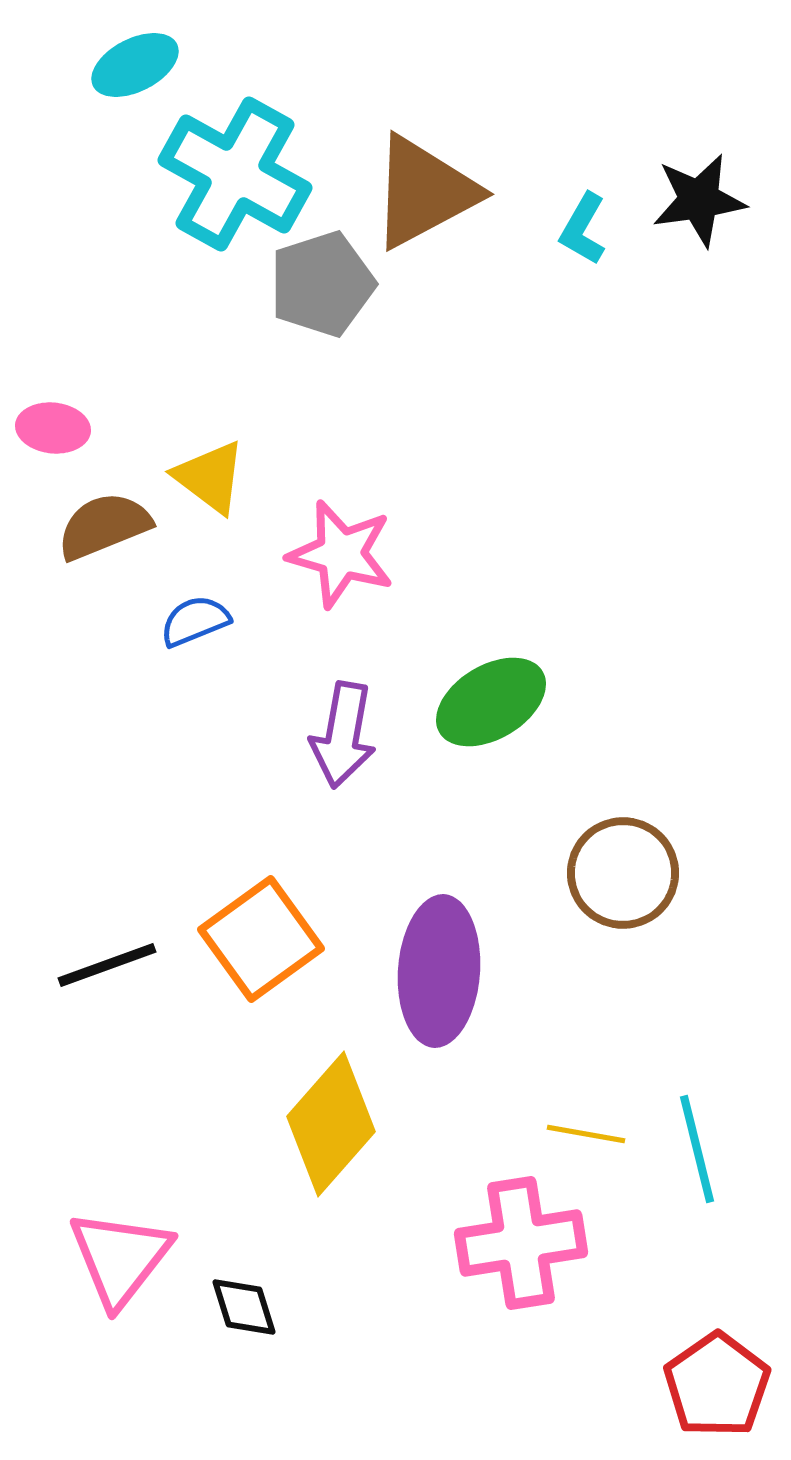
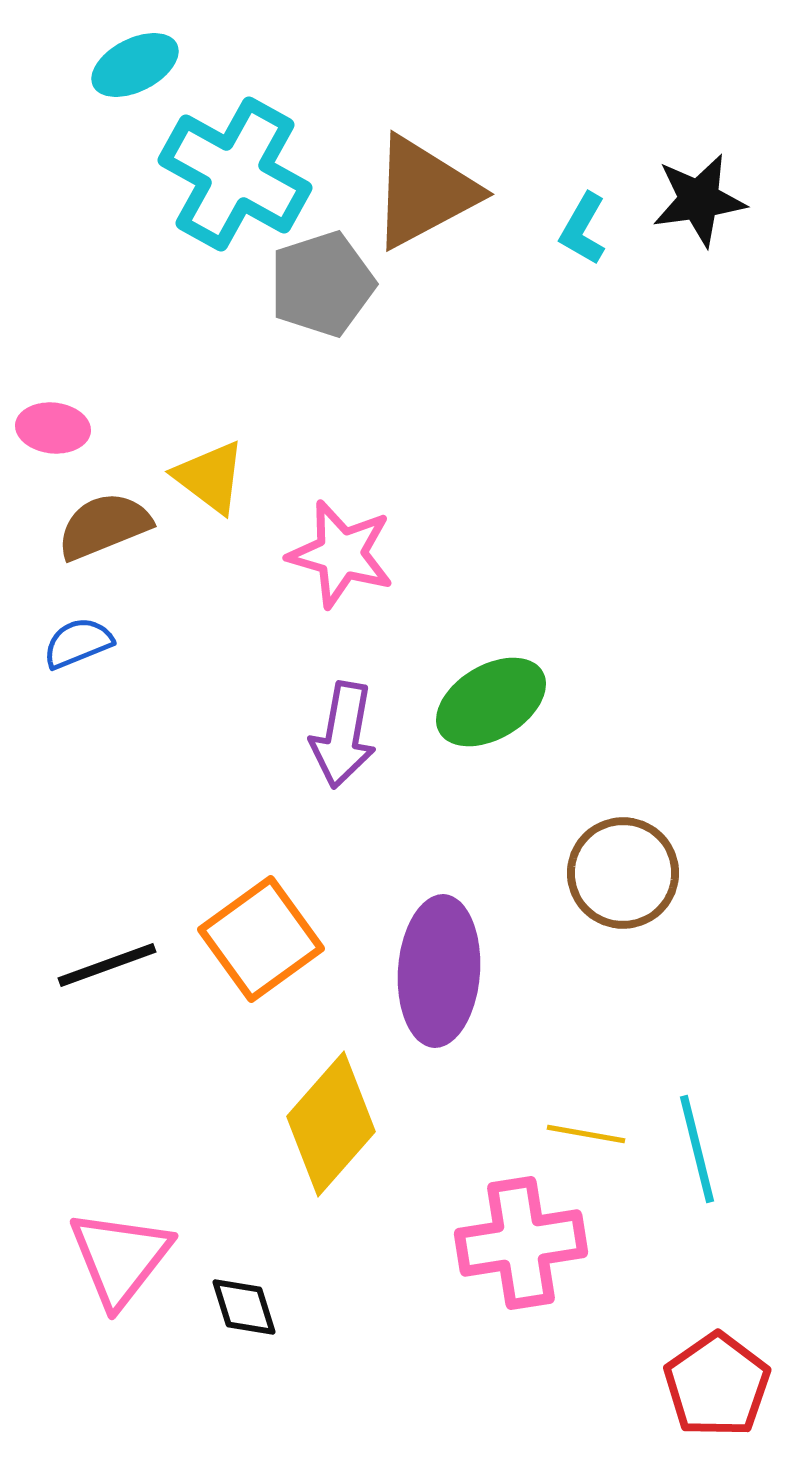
blue semicircle: moved 117 px left, 22 px down
